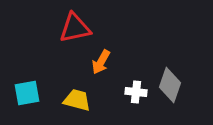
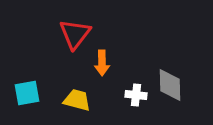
red triangle: moved 6 px down; rotated 40 degrees counterclockwise
orange arrow: moved 1 px right, 1 px down; rotated 30 degrees counterclockwise
gray diamond: rotated 20 degrees counterclockwise
white cross: moved 3 px down
